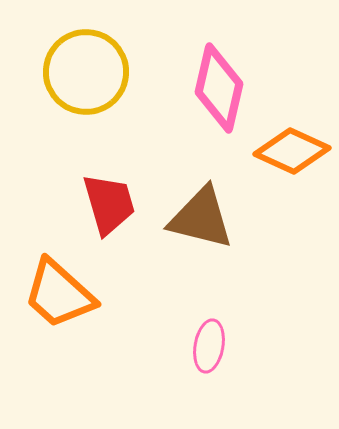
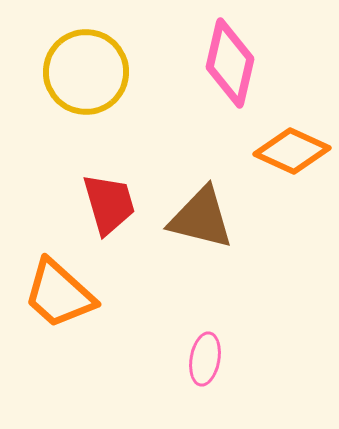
pink diamond: moved 11 px right, 25 px up
pink ellipse: moved 4 px left, 13 px down
